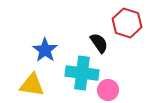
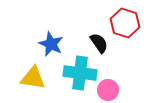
red hexagon: moved 2 px left
blue star: moved 6 px right, 6 px up; rotated 10 degrees counterclockwise
cyan cross: moved 2 px left
yellow triangle: moved 1 px right, 7 px up
